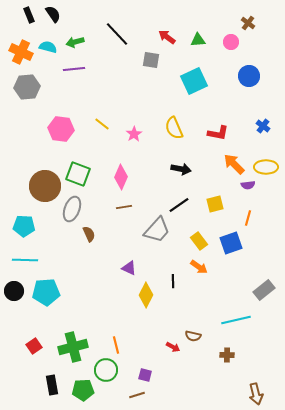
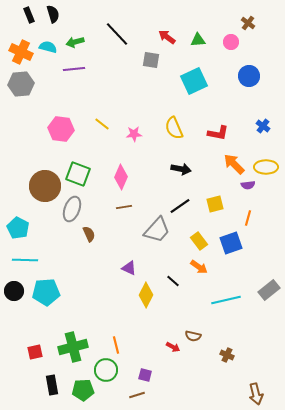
black semicircle at (53, 14): rotated 18 degrees clockwise
gray hexagon at (27, 87): moved 6 px left, 3 px up
pink star at (134, 134): rotated 28 degrees clockwise
black line at (179, 205): moved 1 px right, 1 px down
cyan pentagon at (24, 226): moved 6 px left, 2 px down; rotated 25 degrees clockwise
black line at (173, 281): rotated 48 degrees counterclockwise
gray rectangle at (264, 290): moved 5 px right
cyan line at (236, 320): moved 10 px left, 20 px up
red square at (34, 346): moved 1 px right, 6 px down; rotated 21 degrees clockwise
brown cross at (227, 355): rotated 24 degrees clockwise
